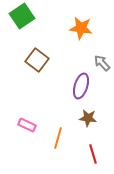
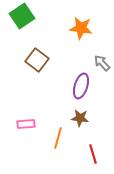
brown star: moved 8 px left
pink rectangle: moved 1 px left, 1 px up; rotated 30 degrees counterclockwise
